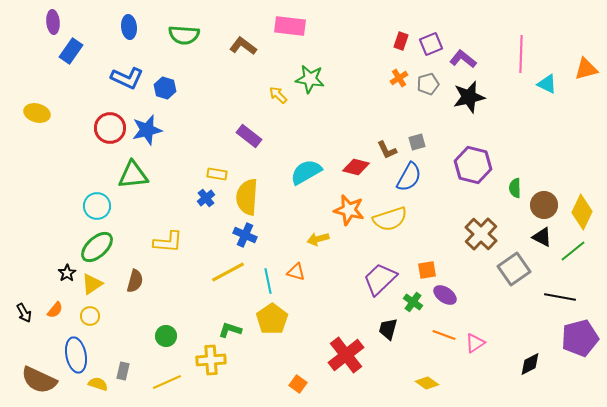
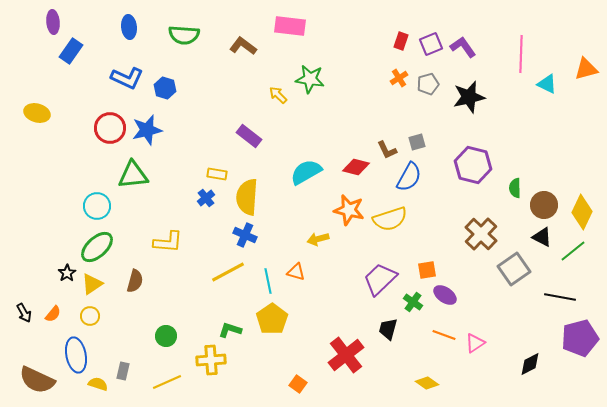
purple L-shape at (463, 59): moved 12 px up; rotated 16 degrees clockwise
orange semicircle at (55, 310): moved 2 px left, 4 px down
brown semicircle at (39, 380): moved 2 px left
